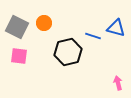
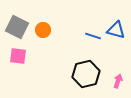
orange circle: moved 1 px left, 7 px down
blue triangle: moved 2 px down
black hexagon: moved 18 px right, 22 px down
pink square: moved 1 px left
pink arrow: moved 2 px up; rotated 32 degrees clockwise
